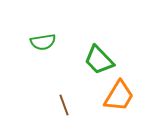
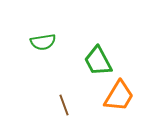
green trapezoid: moved 1 px left, 1 px down; rotated 16 degrees clockwise
